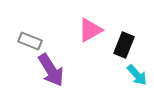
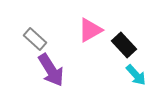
gray rectangle: moved 5 px right, 2 px up; rotated 20 degrees clockwise
black rectangle: rotated 65 degrees counterclockwise
cyan arrow: moved 1 px left
